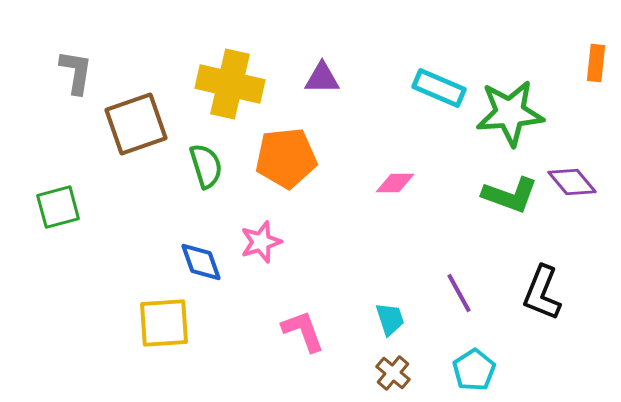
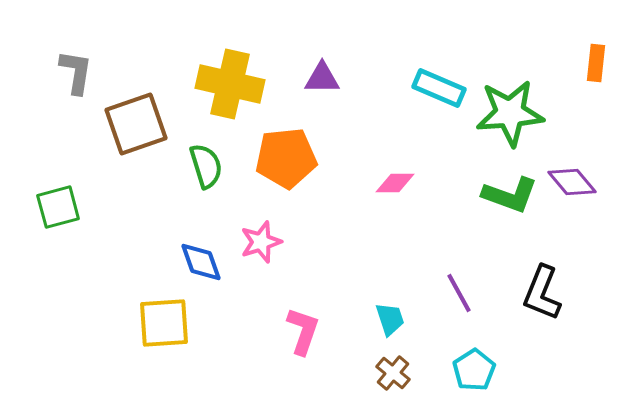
pink L-shape: rotated 39 degrees clockwise
